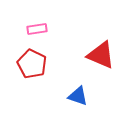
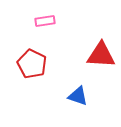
pink rectangle: moved 8 px right, 8 px up
red triangle: rotated 20 degrees counterclockwise
